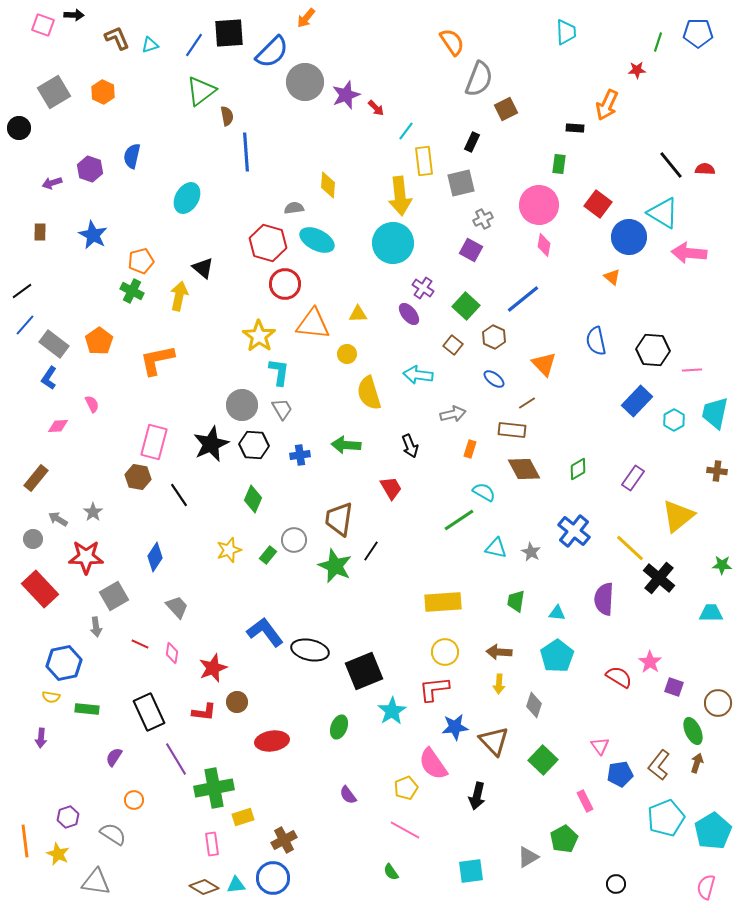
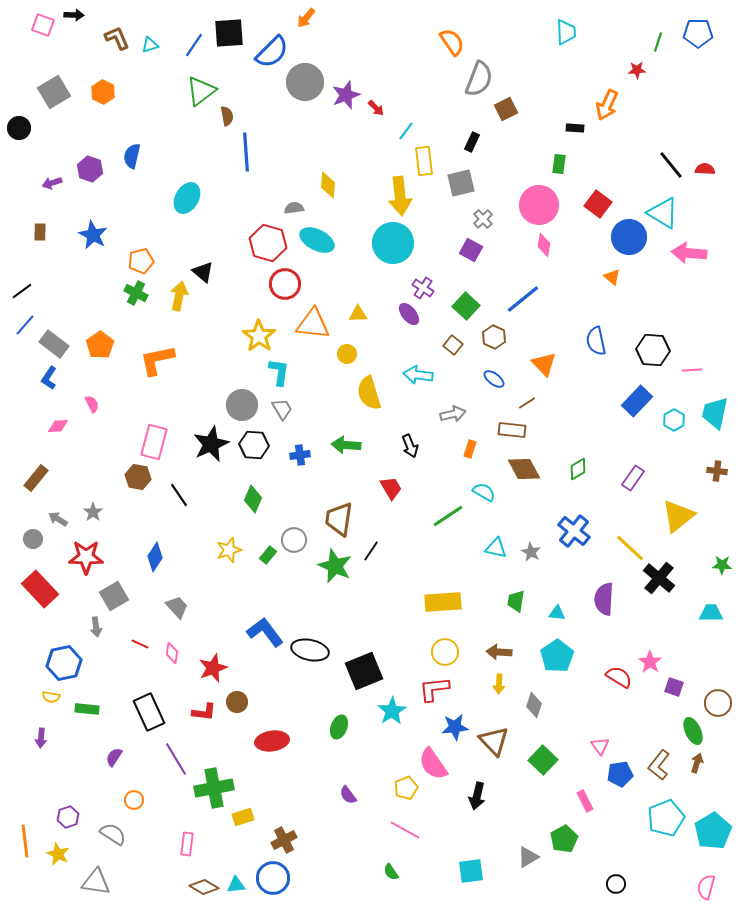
gray cross at (483, 219): rotated 18 degrees counterclockwise
black triangle at (203, 268): moved 4 px down
green cross at (132, 291): moved 4 px right, 2 px down
orange pentagon at (99, 341): moved 1 px right, 4 px down
green line at (459, 520): moved 11 px left, 4 px up
pink rectangle at (212, 844): moved 25 px left; rotated 15 degrees clockwise
